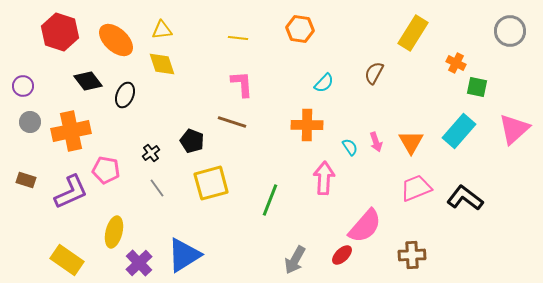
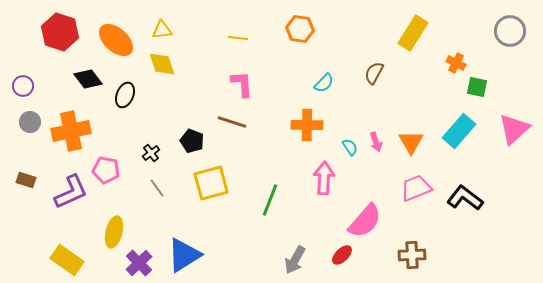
black diamond at (88, 81): moved 2 px up
pink semicircle at (365, 226): moved 5 px up
